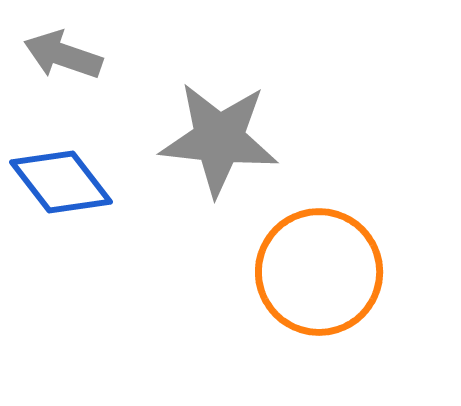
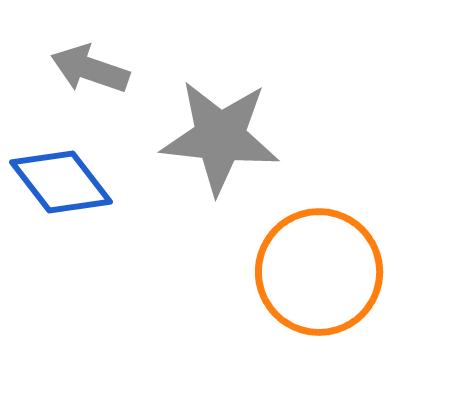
gray arrow: moved 27 px right, 14 px down
gray star: moved 1 px right, 2 px up
